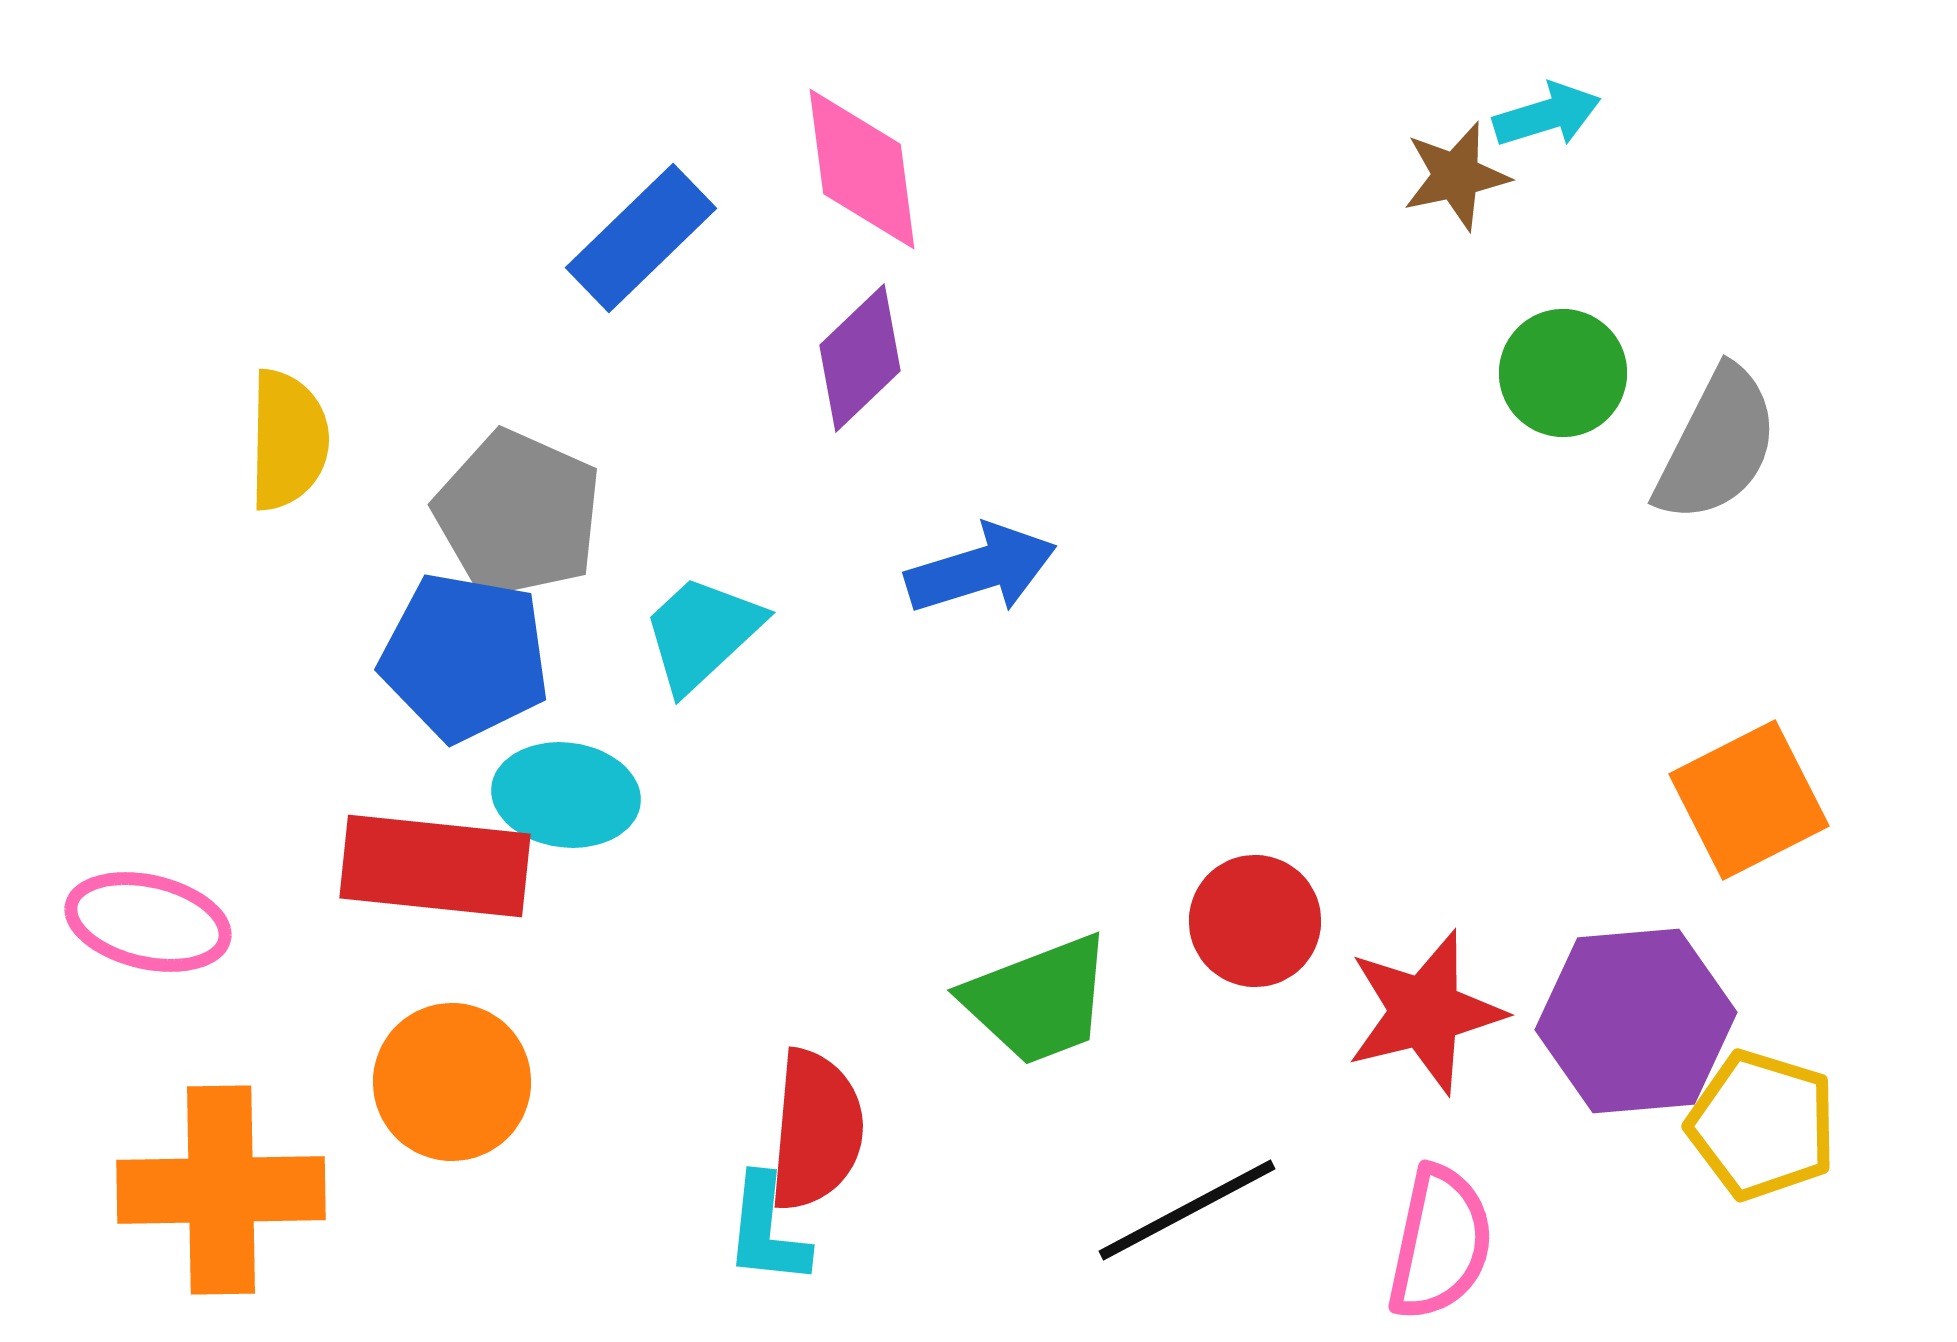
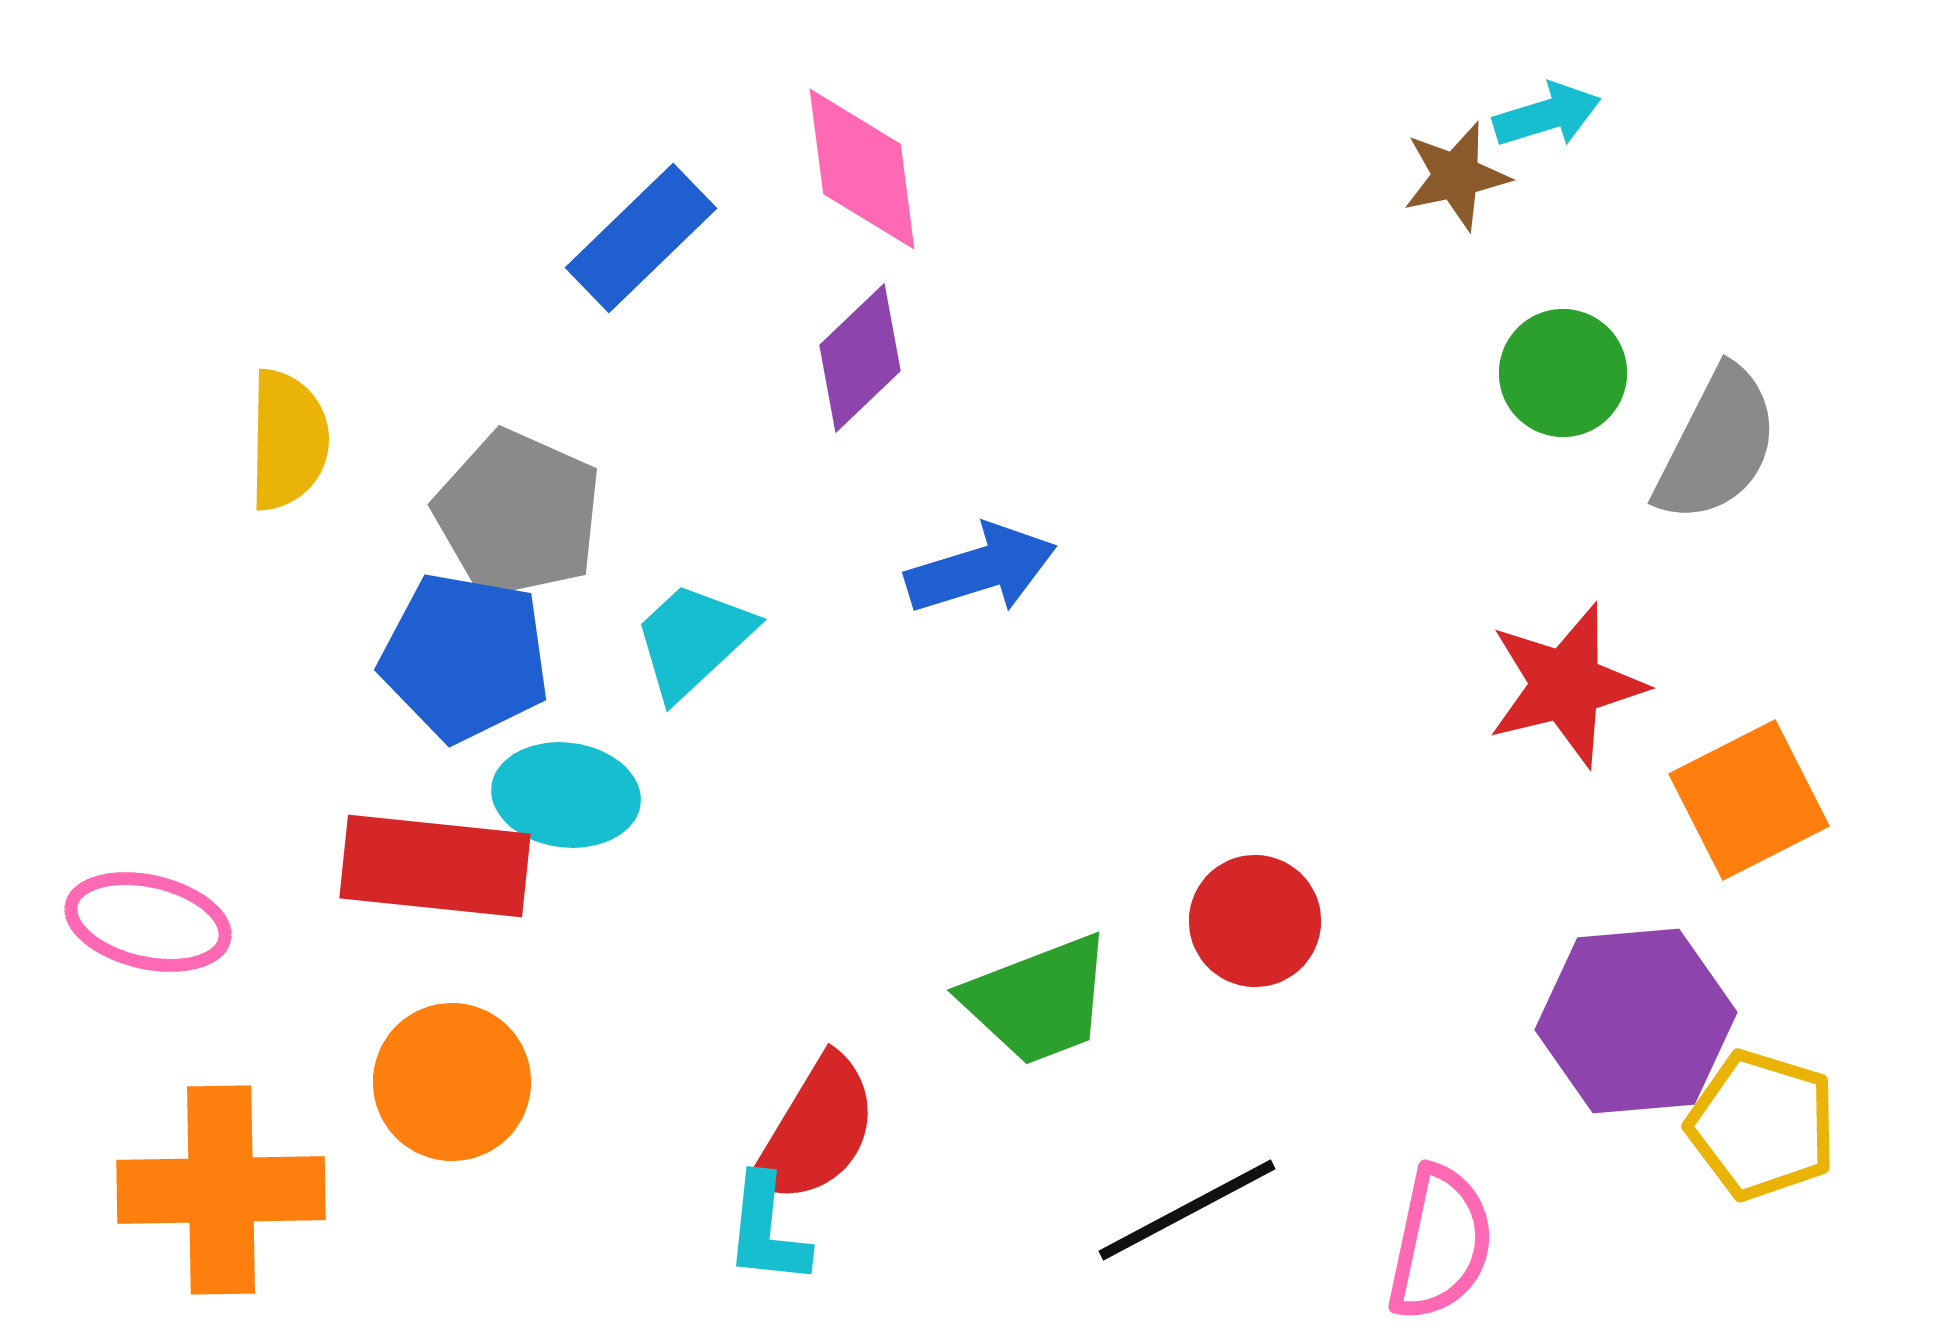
cyan trapezoid: moved 9 px left, 7 px down
red star: moved 141 px right, 327 px up
red semicircle: rotated 26 degrees clockwise
